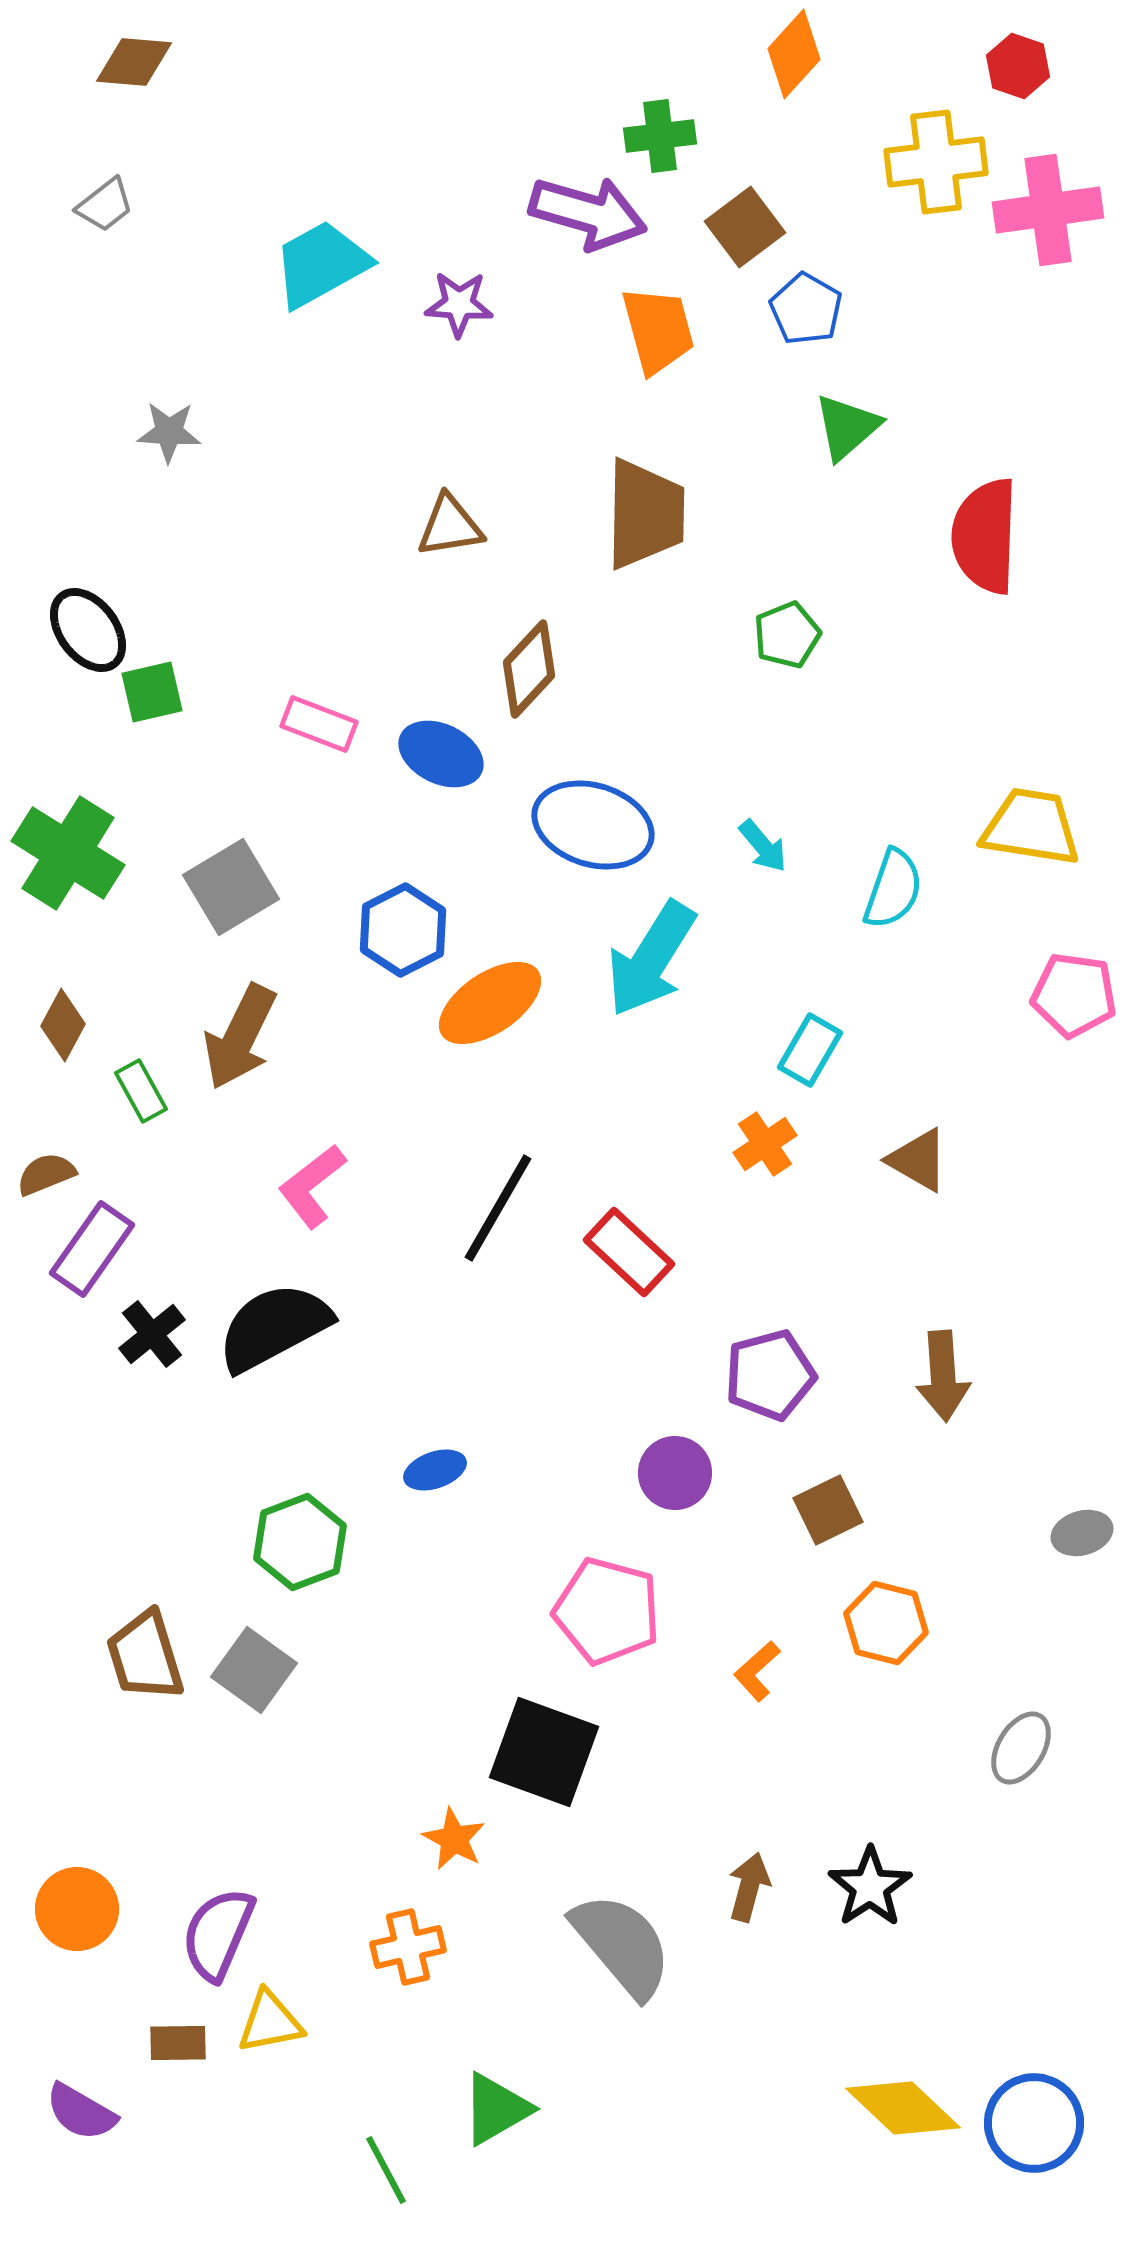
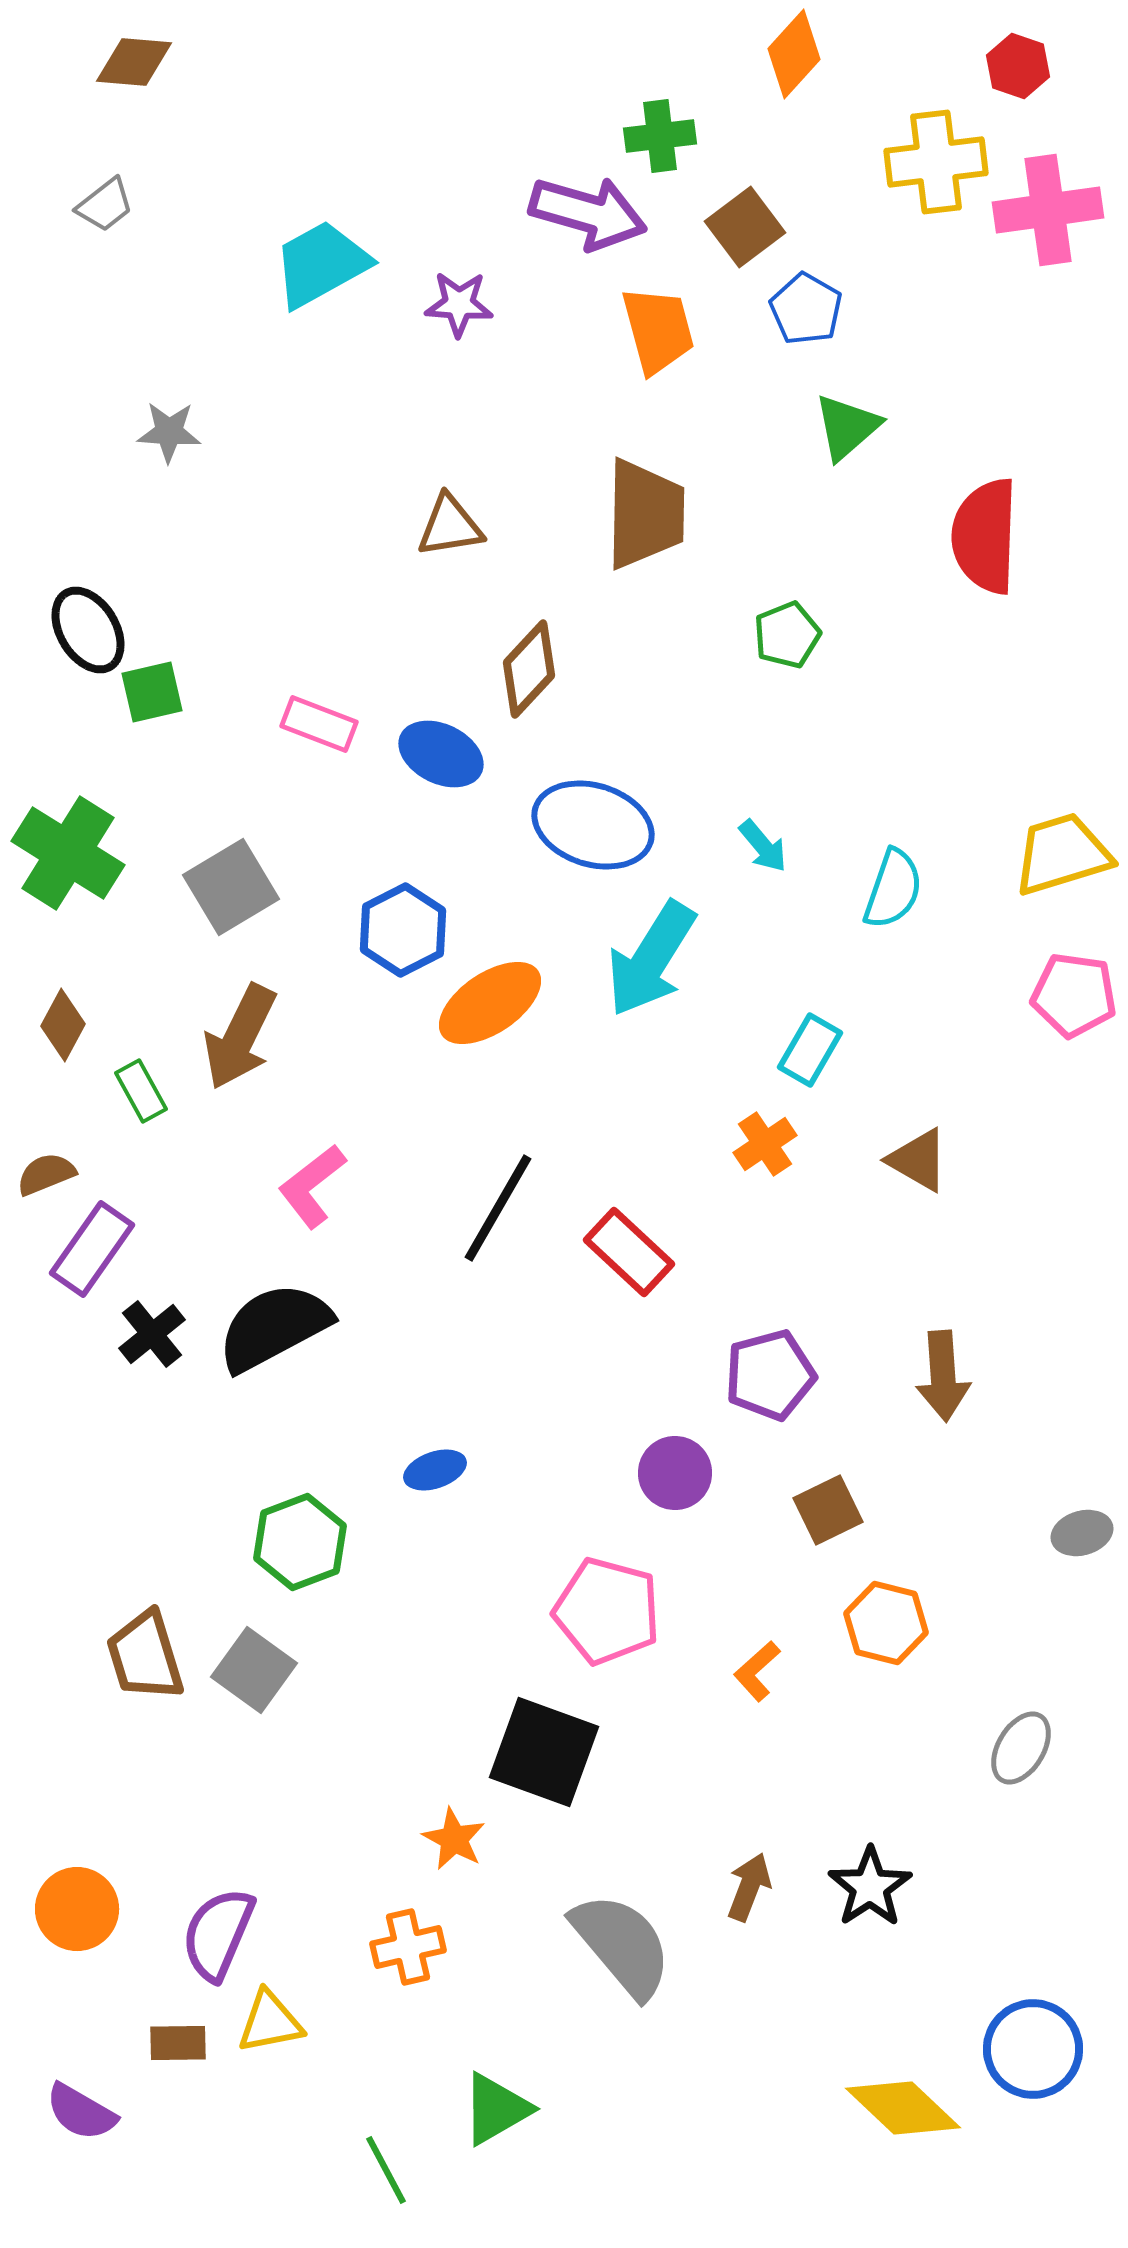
black ellipse at (88, 630): rotated 6 degrees clockwise
yellow trapezoid at (1031, 827): moved 31 px right, 27 px down; rotated 26 degrees counterclockwise
brown arrow at (749, 1887): rotated 6 degrees clockwise
blue circle at (1034, 2123): moved 1 px left, 74 px up
